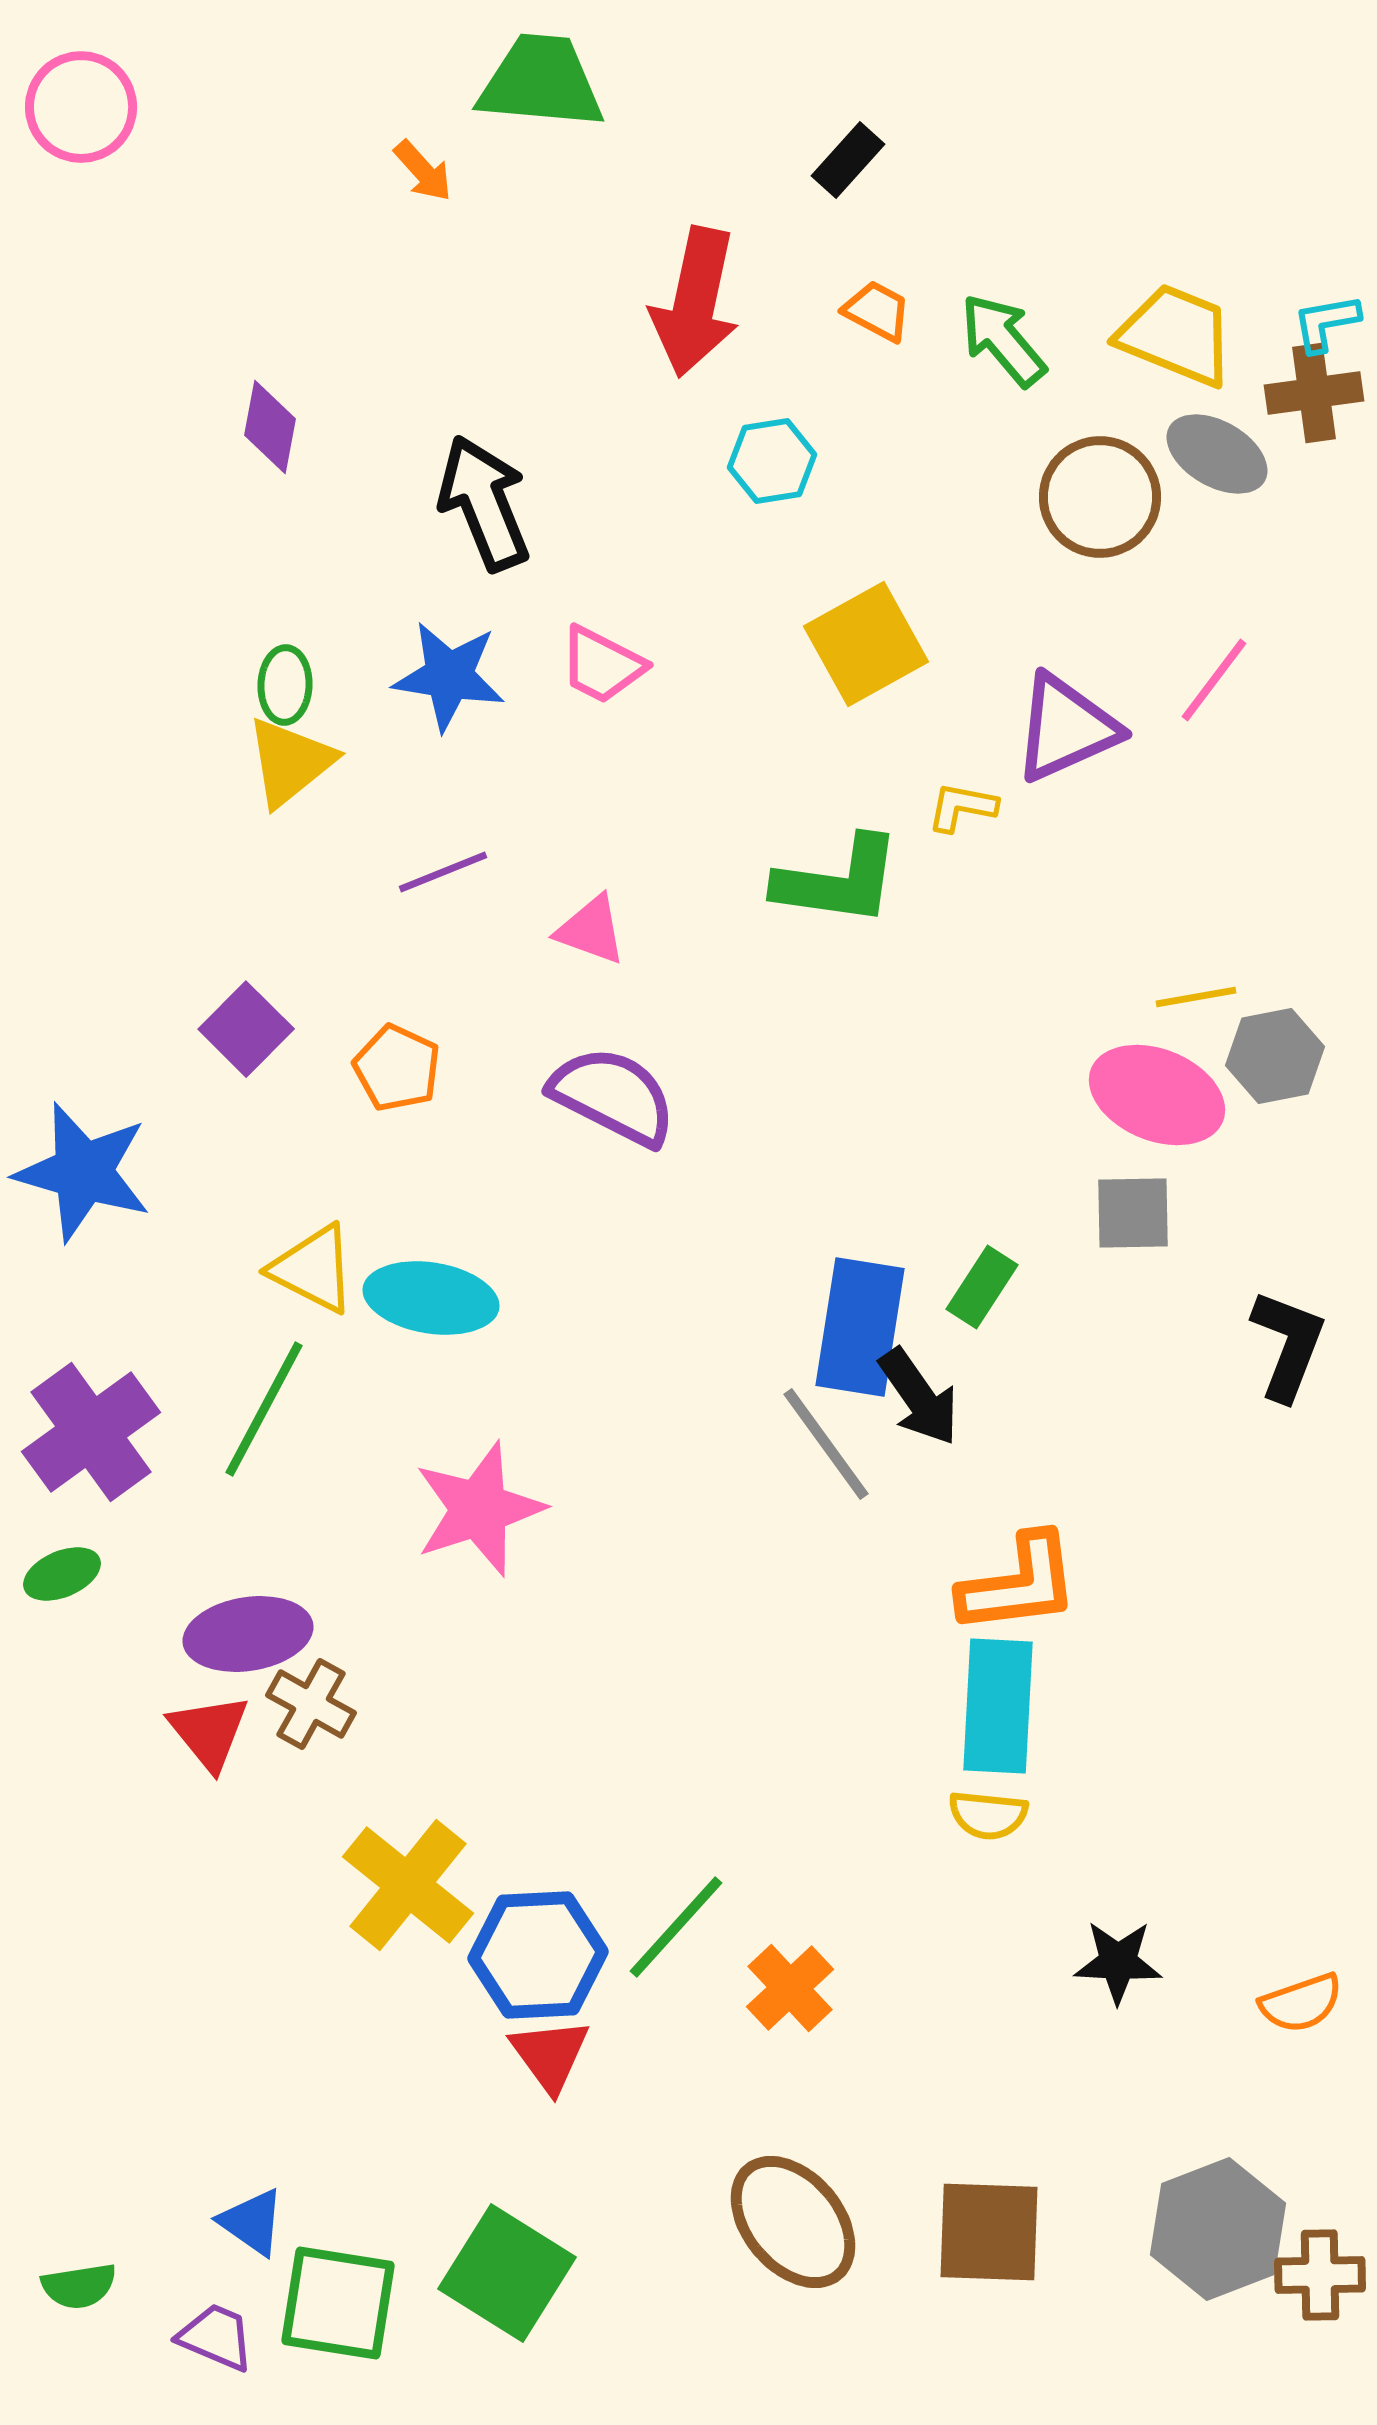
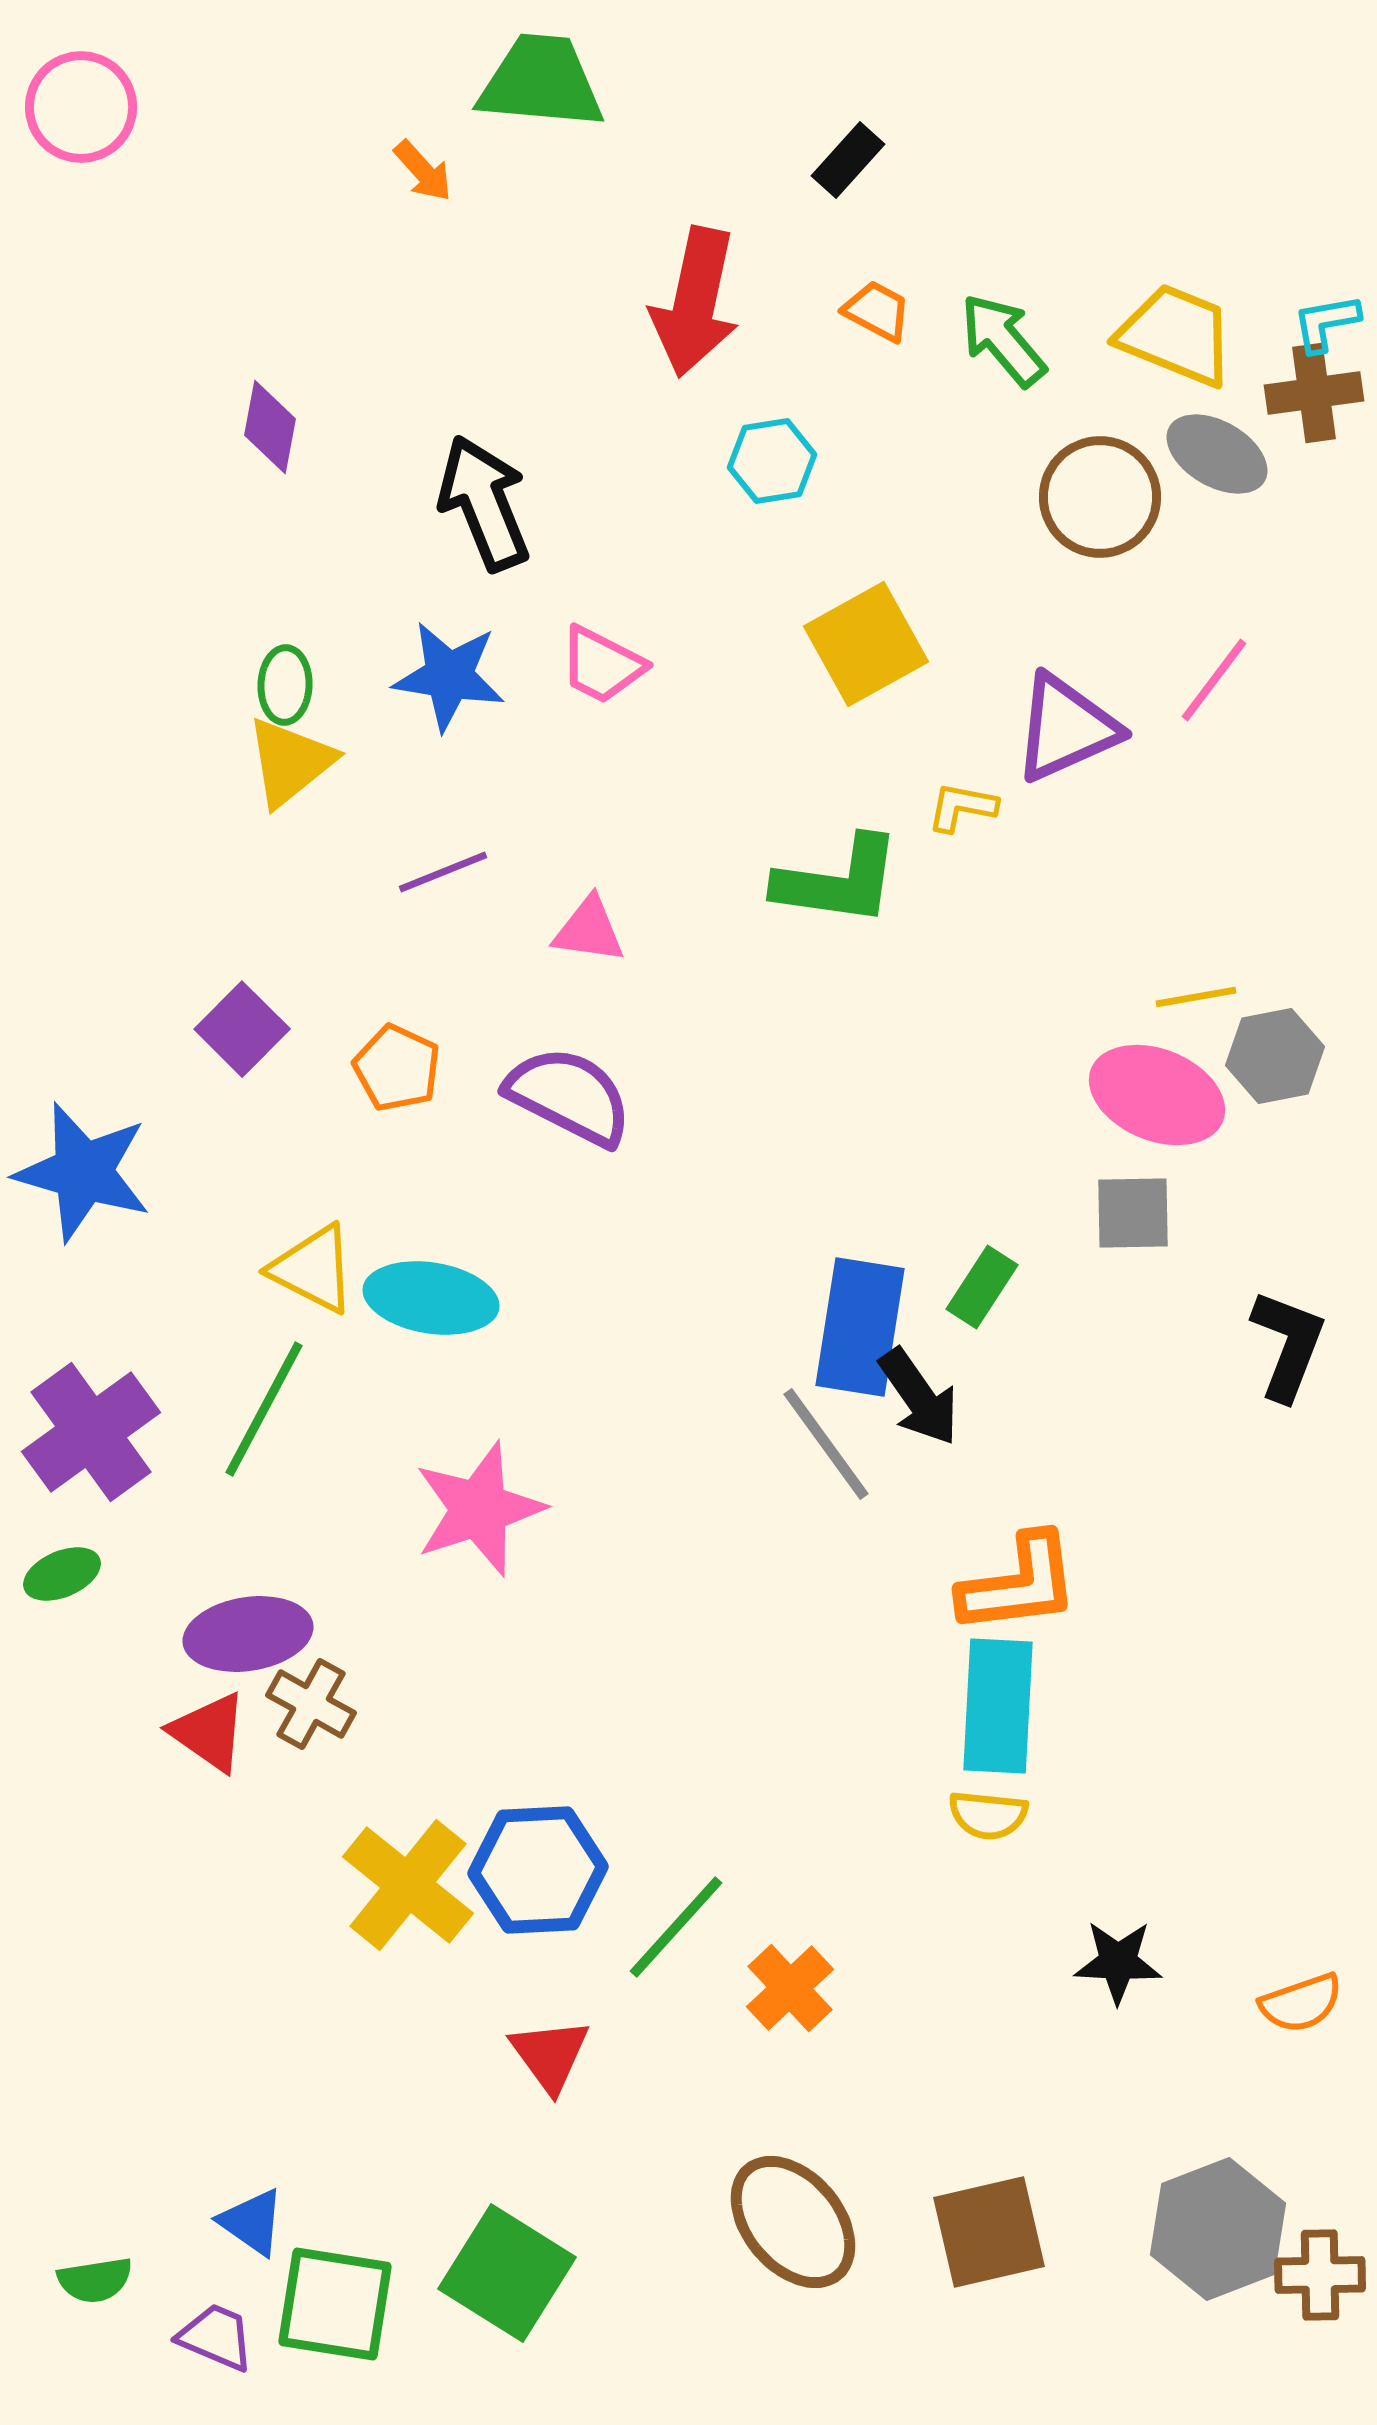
pink triangle at (591, 930): moved 2 px left; rotated 12 degrees counterclockwise
purple square at (246, 1029): moved 4 px left
purple semicircle at (613, 1096): moved 44 px left
red triangle at (209, 1732): rotated 16 degrees counterclockwise
blue hexagon at (538, 1955): moved 85 px up
brown square at (989, 2232): rotated 15 degrees counterclockwise
green semicircle at (79, 2286): moved 16 px right, 6 px up
green square at (338, 2303): moved 3 px left, 1 px down
